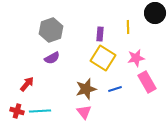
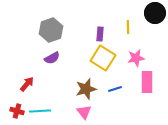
pink rectangle: rotated 30 degrees clockwise
